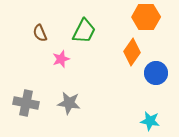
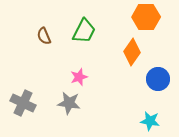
brown semicircle: moved 4 px right, 3 px down
pink star: moved 18 px right, 18 px down
blue circle: moved 2 px right, 6 px down
gray cross: moved 3 px left; rotated 15 degrees clockwise
